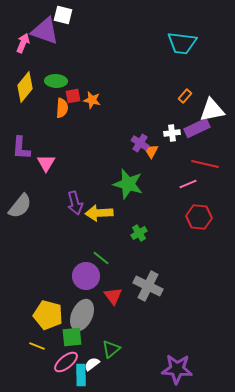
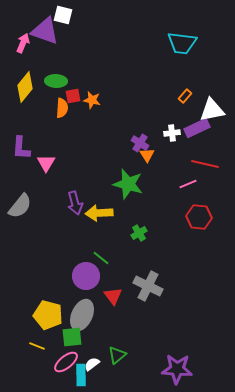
orange triangle: moved 4 px left, 4 px down
green triangle: moved 6 px right, 6 px down
